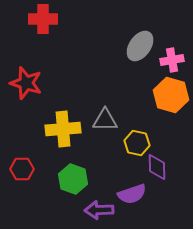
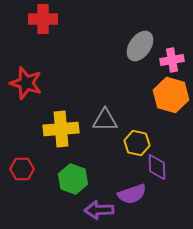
yellow cross: moved 2 px left
